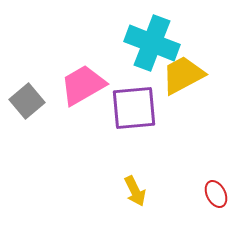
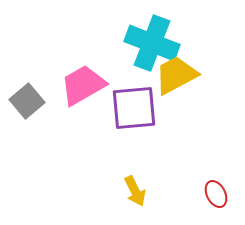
yellow trapezoid: moved 7 px left
